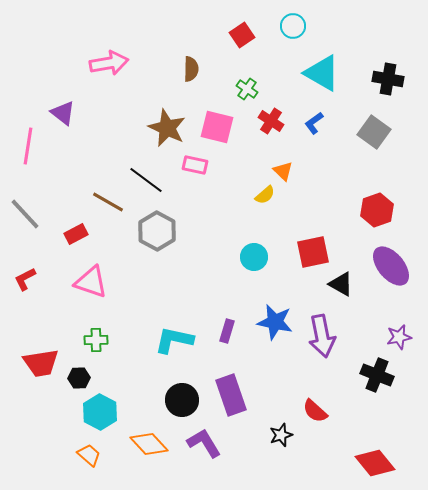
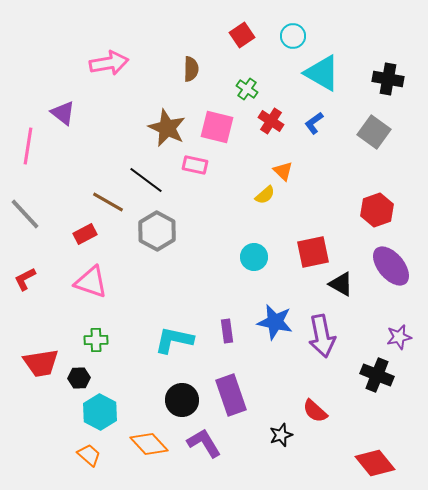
cyan circle at (293, 26): moved 10 px down
red rectangle at (76, 234): moved 9 px right
purple rectangle at (227, 331): rotated 25 degrees counterclockwise
